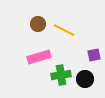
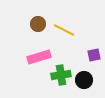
black circle: moved 1 px left, 1 px down
